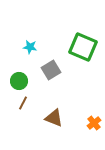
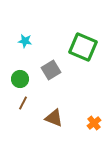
cyan star: moved 5 px left, 6 px up
green circle: moved 1 px right, 2 px up
